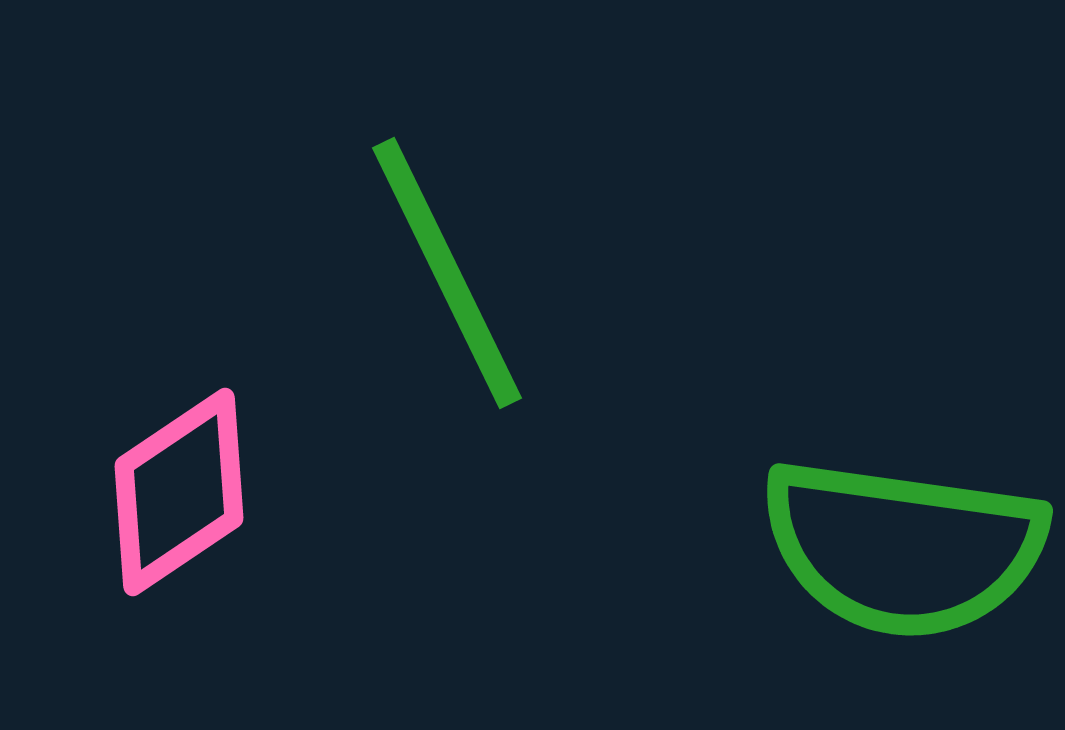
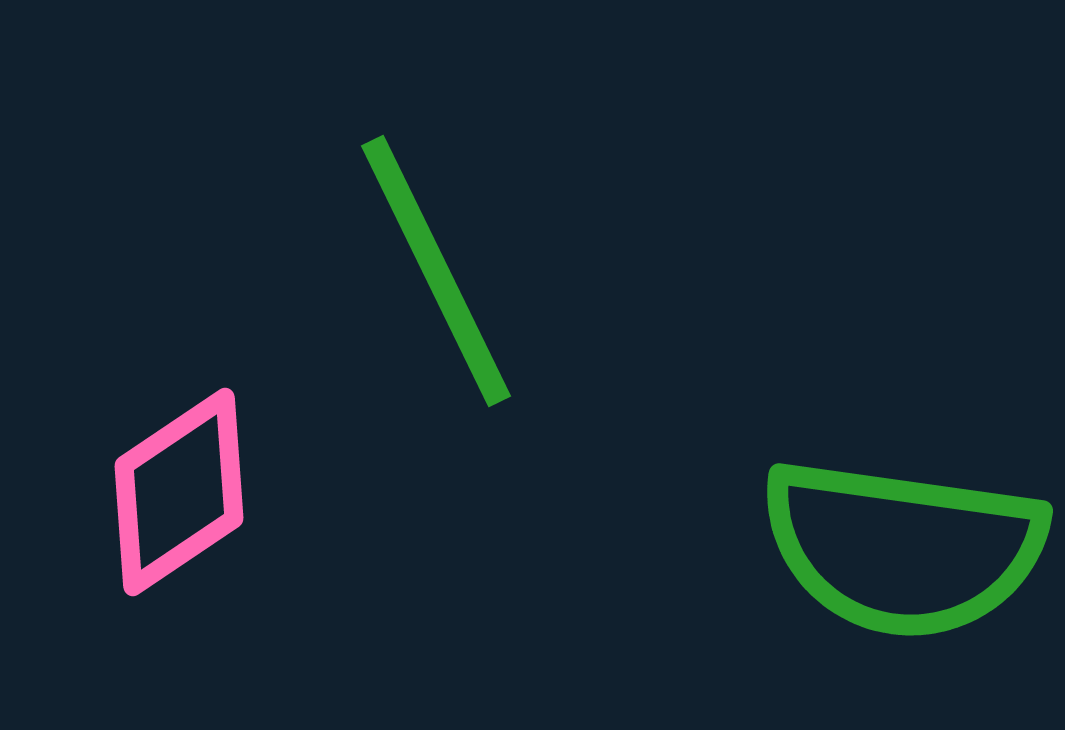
green line: moved 11 px left, 2 px up
